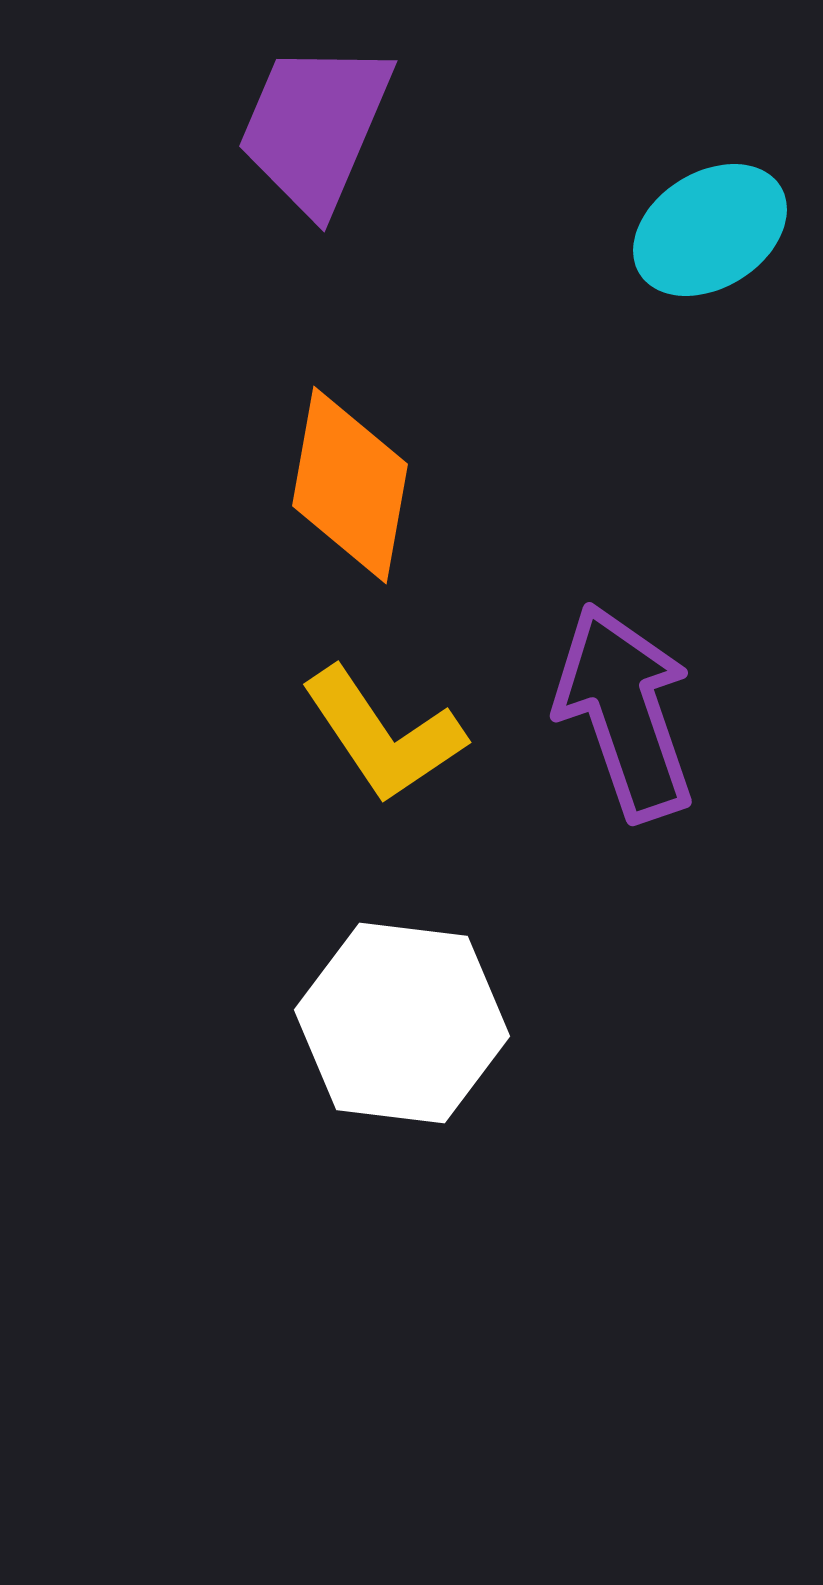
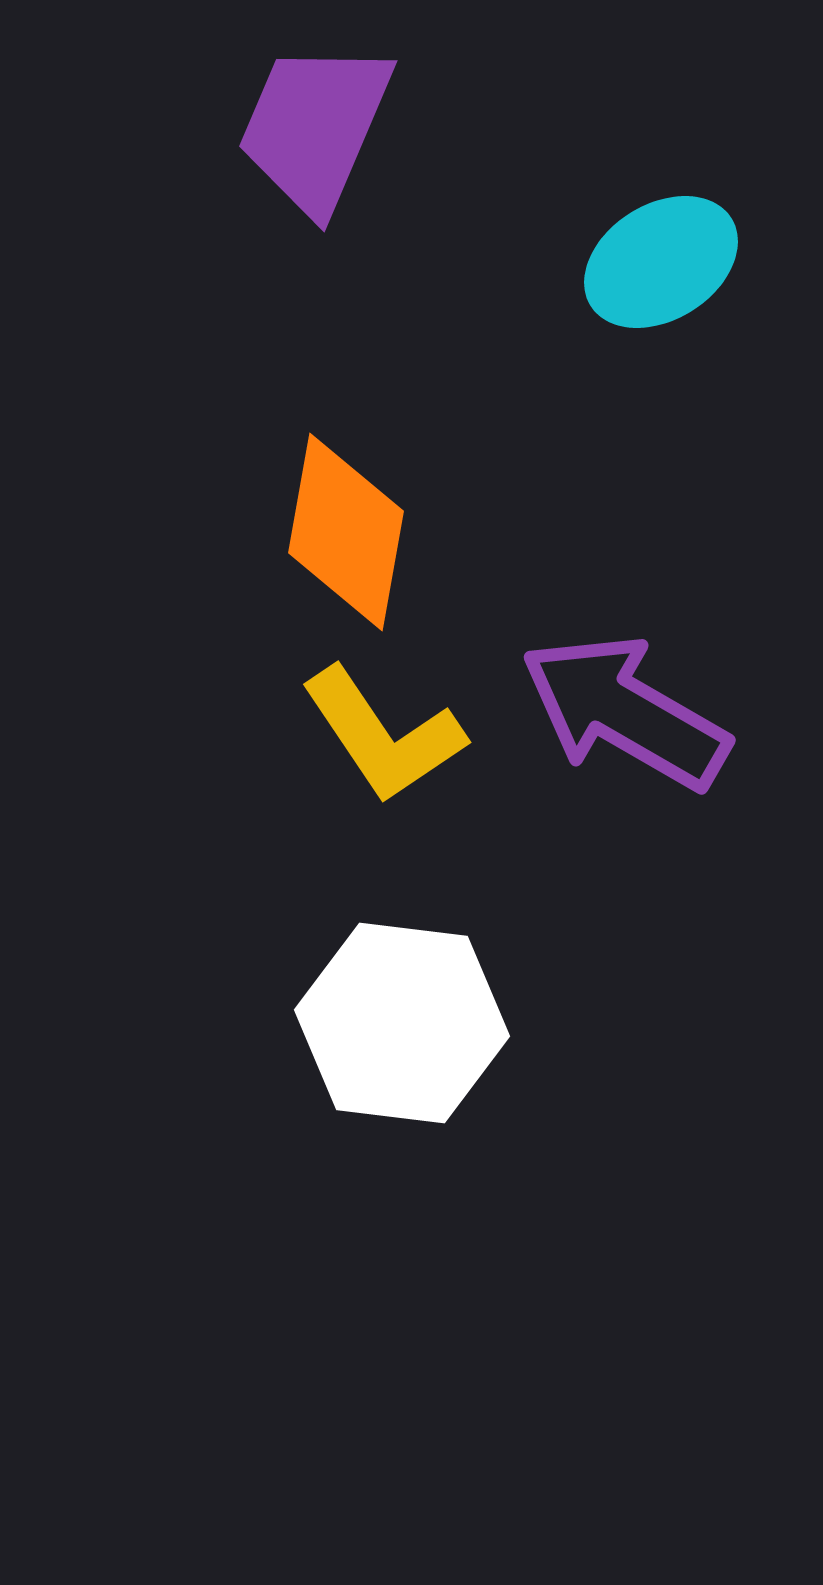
cyan ellipse: moved 49 px left, 32 px down
orange diamond: moved 4 px left, 47 px down
purple arrow: rotated 41 degrees counterclockwise
